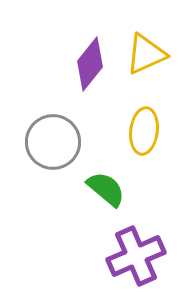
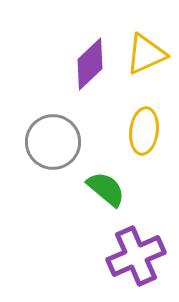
purple diamond: rotated 8 degrees clockwise
